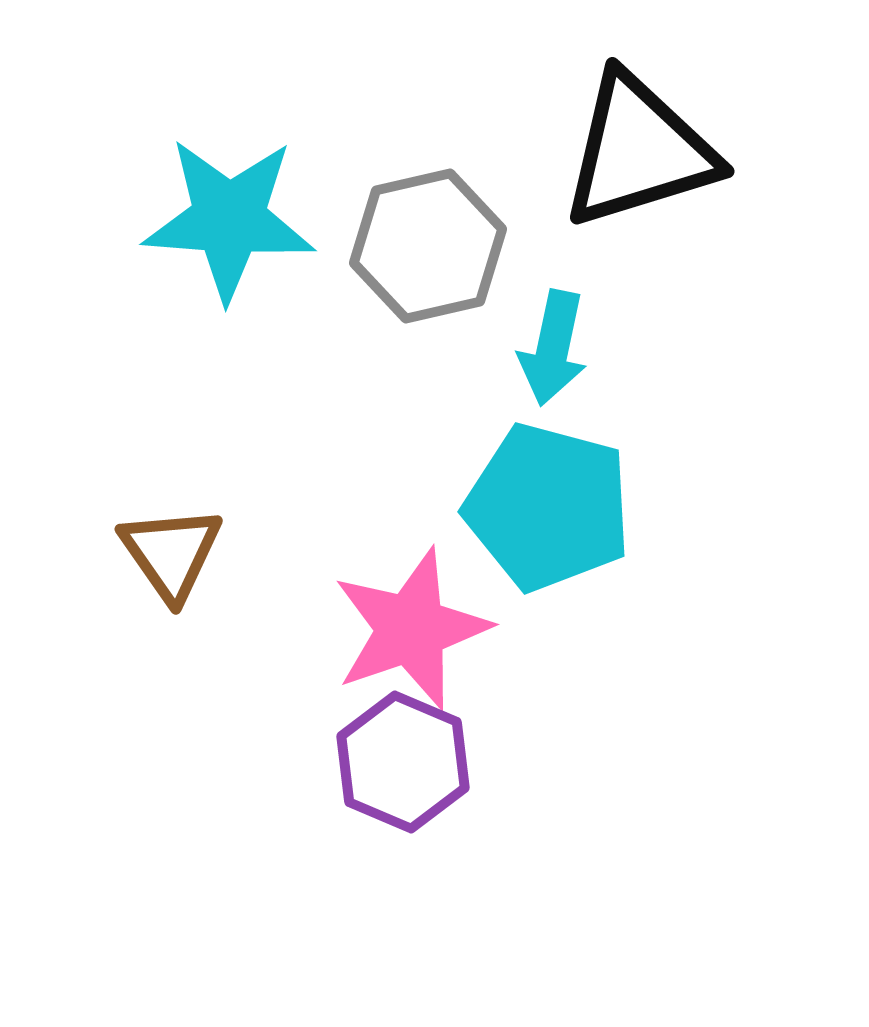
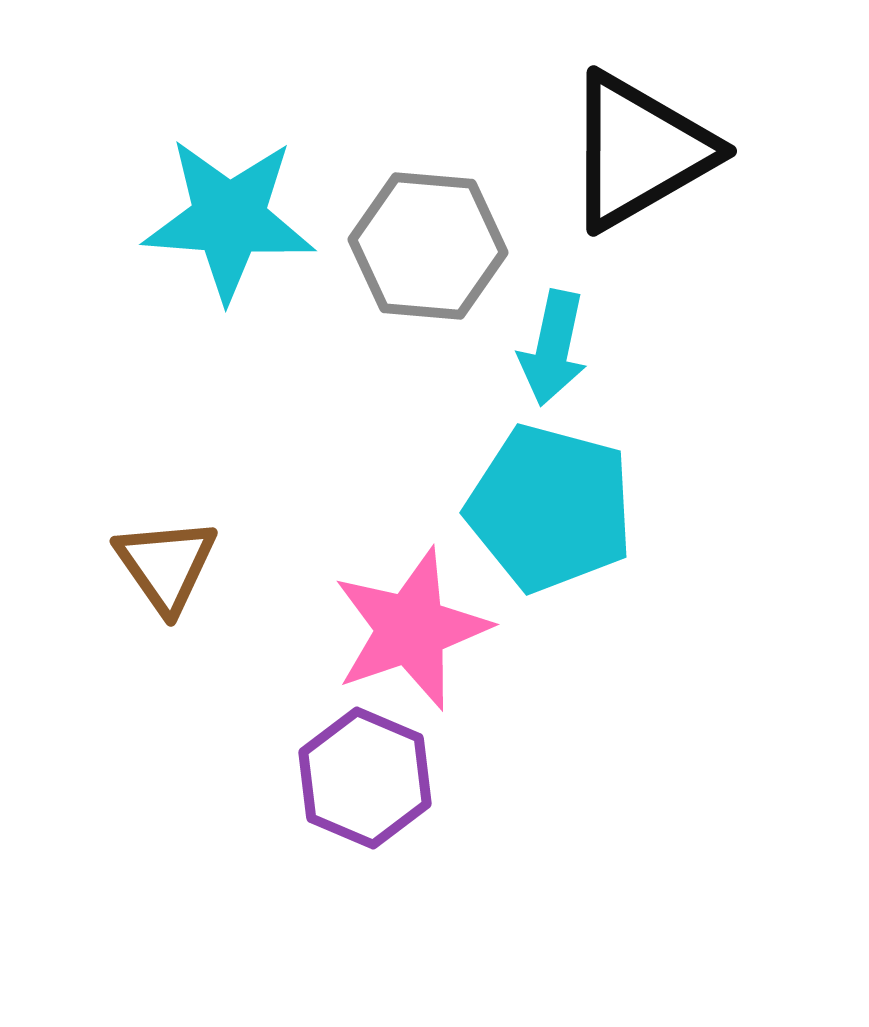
black triangle: rotated 13 degrees counterclockwise
gray hexagon: rotated 18 degrees clockwise
cyan pentagon: moved 2 px right, 1 px down
brown triangle: moved 5 px left, 12 px down
purple hexagon: moved 38 px left, 16 px down
